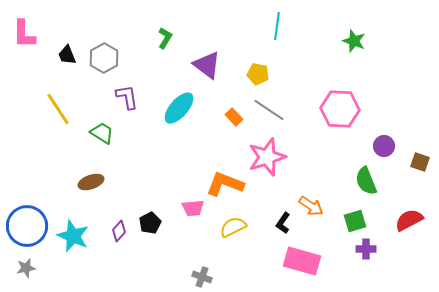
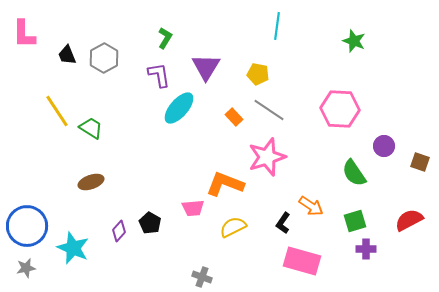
purple triangle: moved 1 px left, 2 px down; rotated 24 degrees clockwise
purple L-shape: moved 32 px right, 22 px up
yellow line: moved 1 px left, 2 px down
green trapezoid: moved 11 px left, 5 px up
green semicircle: moved 12 px left, 8 px up; rotated 12 degrees counterclockwise
black pentagon: rotated 15 degrees counterclockwise
cyan star: moved 12 px down
